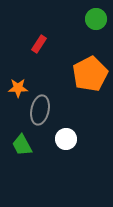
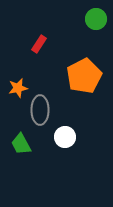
orange pentagon: moved 6 px left, 2 px down
orange star: rotated 12 degrees counterclockwise
gray ellipse: rotated 12 degrees counterclockwise
white circle: moved 1 px left, 2 px up
green trapezoid: moved 1 px left, 1 px up
